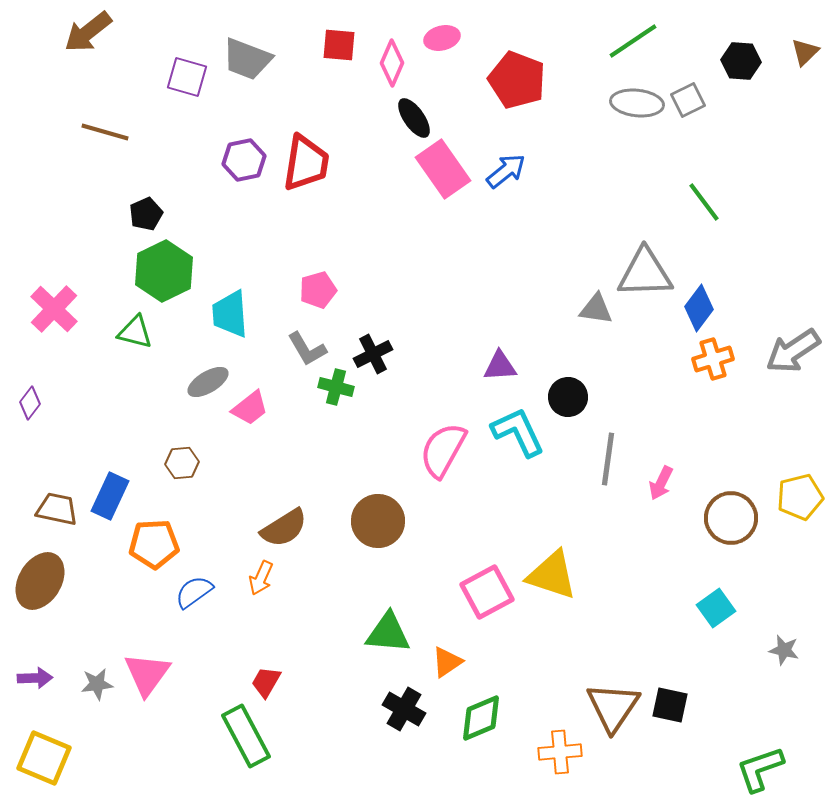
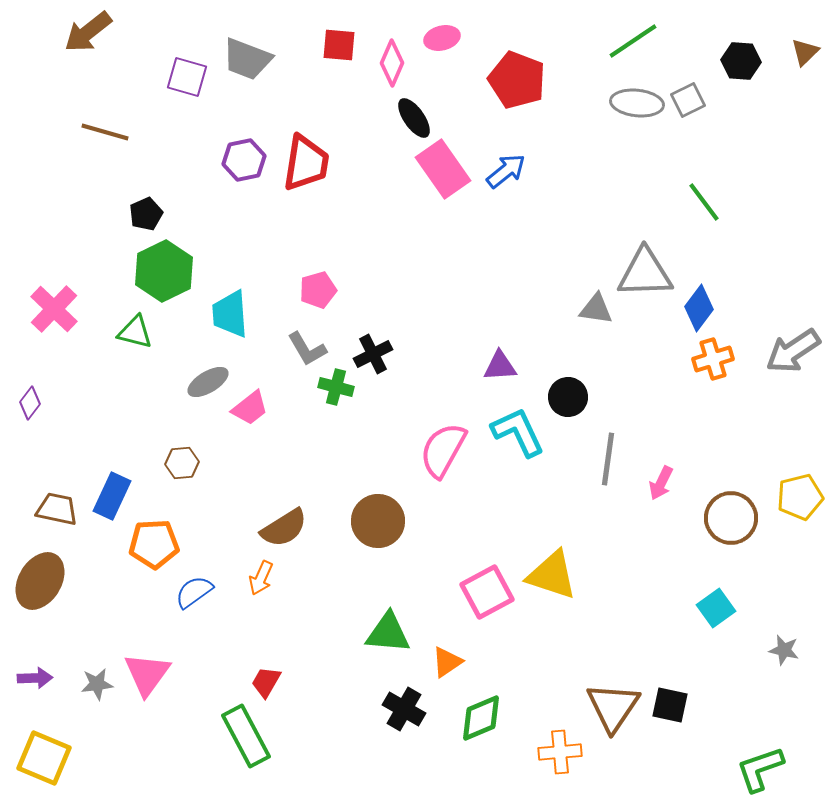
blue rectangle at (110, 496): moved 2 px right
